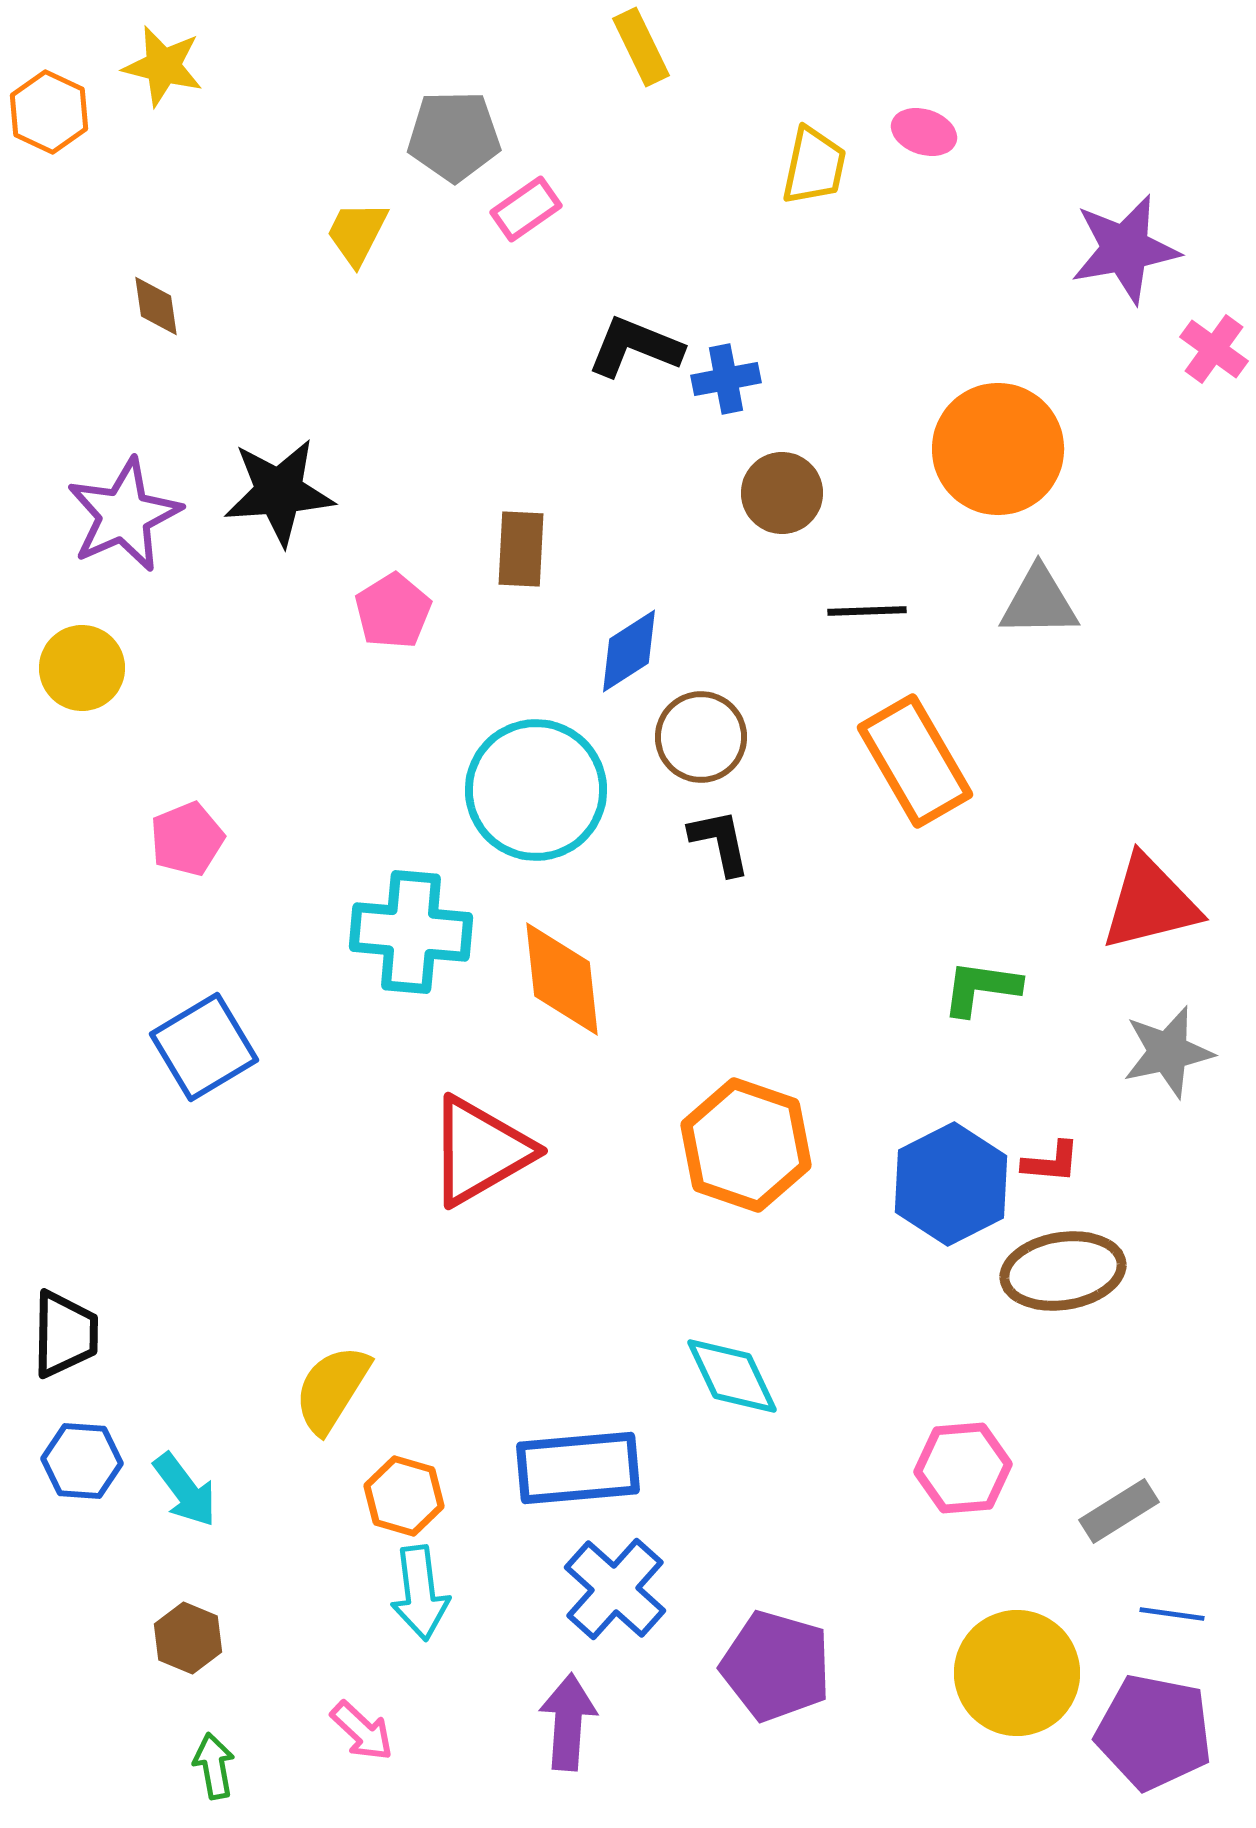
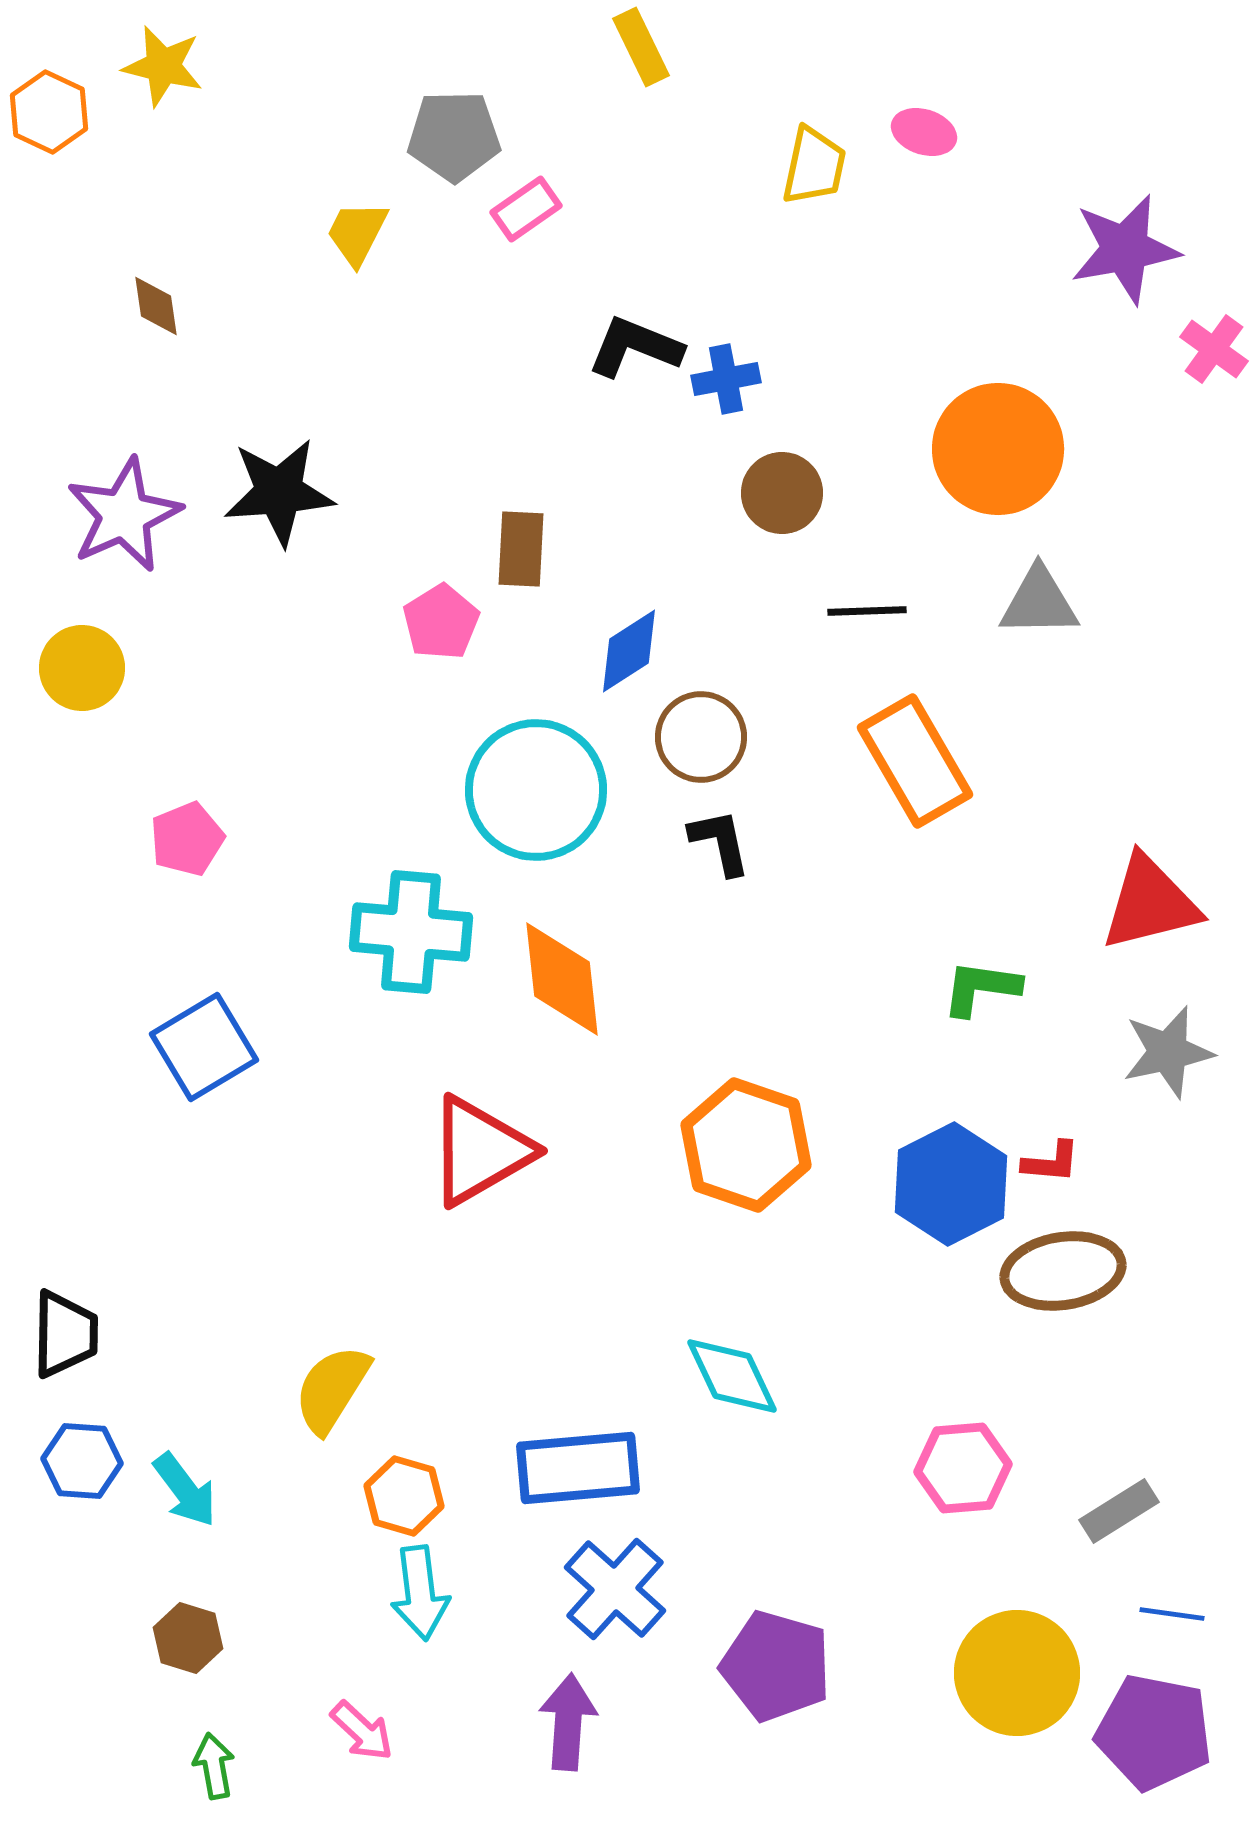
pink pentagon at (393, 611): moved 48 px right, 11 px down
brown hexagon at (188, 1638): rotated 6 degrees counterclockwise
